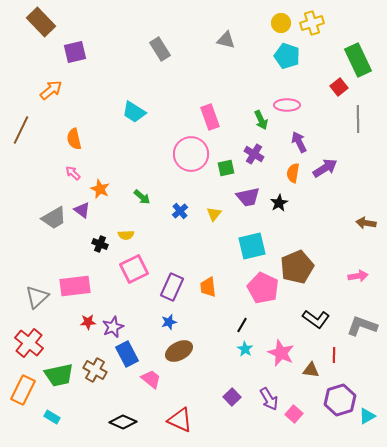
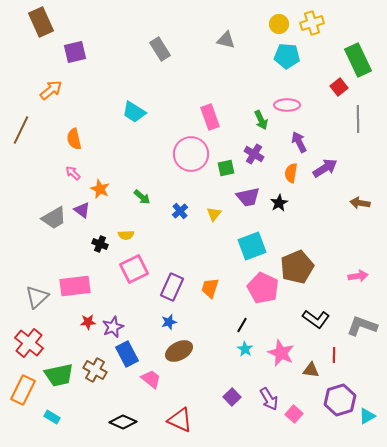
brown rectangle at (41, 22): rotated 20 degrees clockwise
yellow circle at (281, 23): moved 2 px left, 1 px down
cyan pentagon at (287, 56): rotated 15 degrees counterclockwise
orange semicircle at (293, 173): moved 2 px left
brown arrow at (366, 223): moved 6 px left, 20 px up
cyan square at (252, 246): rotated 8 degrees counterclockwise
orange trapezoid at (208, 287): moved 2 px right, 1 px down; rotated 25 degrees clockwise
